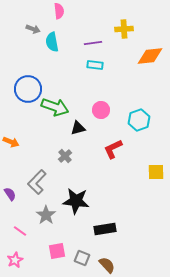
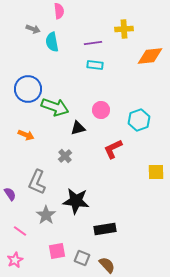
orange arrow: moved 15 px right, 7 px up
gray L-shape: rotated 20 degrees counterclockwise
